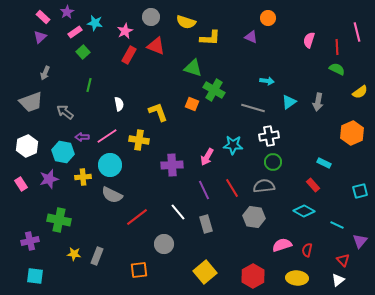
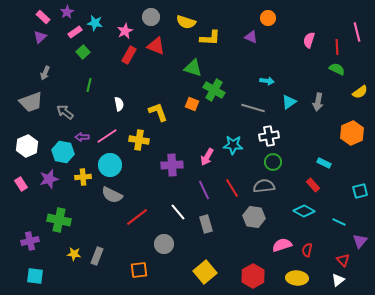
cyan line at (337, 225): moved 2 px right, 3 px up
